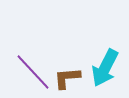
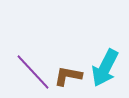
brown L-shape: moved 1 px right, 2 px up; rotated 16 degrees clockwise
